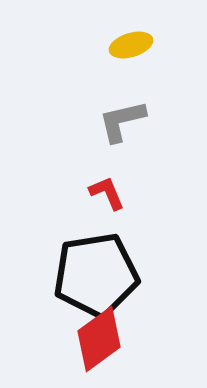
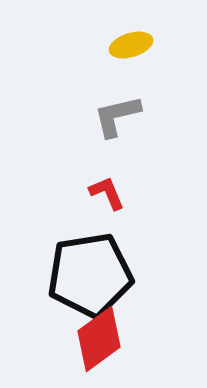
gray L-shape: moved 5 px left, 5 px up
black pentagon: moved 6 px left
